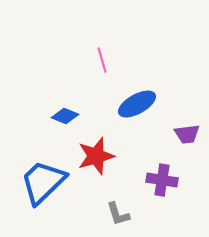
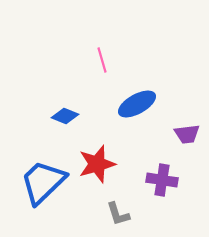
red star: moved 1 px right, 8 px down
